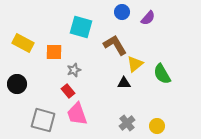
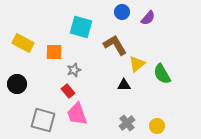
yellow triangle: moved 2 px right
black triangle: moved 2 px down
